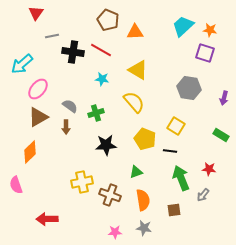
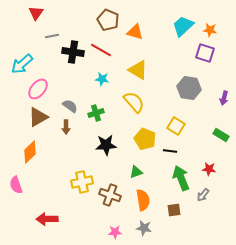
orange triangle: rotated 18 degrees clockwise
